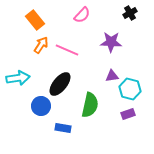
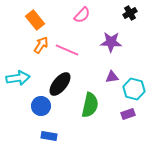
purple triangle: moved 1 px down
cyan hexagon: moved 4 px right
blue rectangle: moved 14 px left, 8 px down
